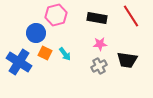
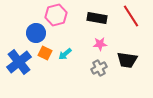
cyan arrow: rotated 88 degrees clockwise
blue cross: rotated 20 degrees clockwise
gray cross: moved 2 px down
